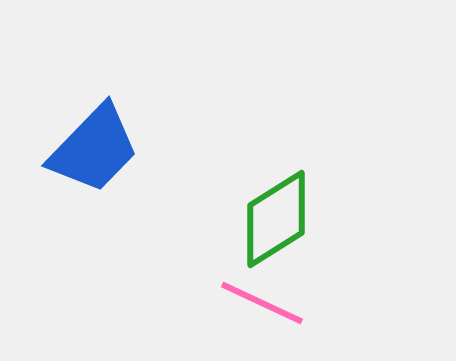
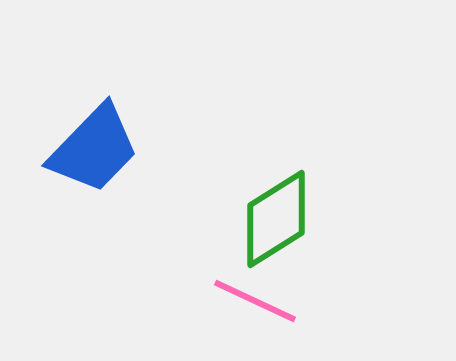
pink line: moved 7 px left, 2 px up
